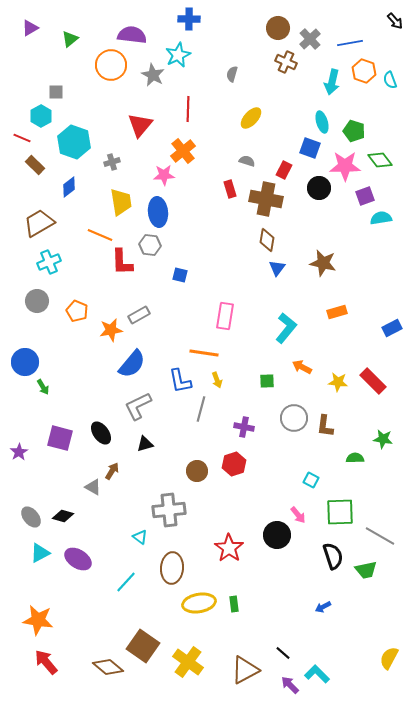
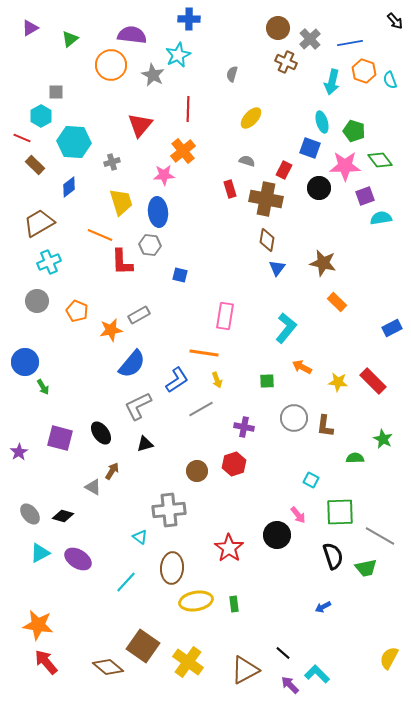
cyan hexagon at (74, 142): rotated 16 degrees counterclockwise
yellow trapezoid at (121, 202): rotated 8 degrees counterclockwise
orange rectangle at (337, 312): moved 10 px up; rotated 60 degrees clockwise
blue L-shape at (180, 381): moved 3 px left, 1 px up; rotated 112 degrees counterclockwise
gray line at (201, 409): rotated 45 degrees clockwise
green star at (383, 439): rotated 18 degrees clockwise
gray ellipse at (31, 517): moved 1 px left, 3 px up
green trapezoid at (366, 570): moved 2 px up
yellow ellipse at (199, 603): moved 3 px left, 2 px up
orange star at (38, 620): moved 5 px down
